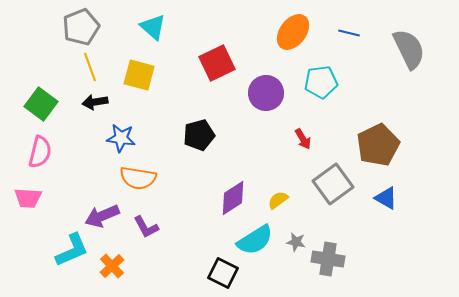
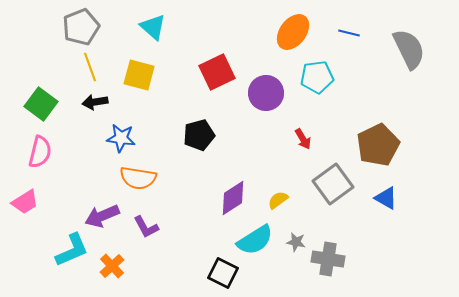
red square: moved 9 px down
cyan pentagon: moved 4 px left, 5 px up
pink trapezoid: moved 3 px left, 4 px down; rotated 36 degrees counterclockwise
